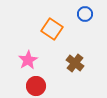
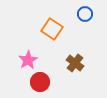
red circle: moved 4 px right, 4 px up
